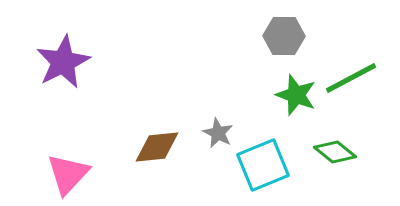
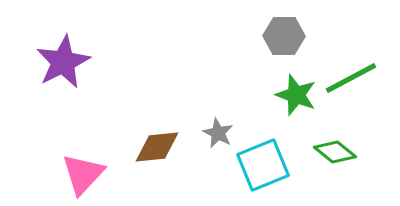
pink triangle: moved 15 px right
